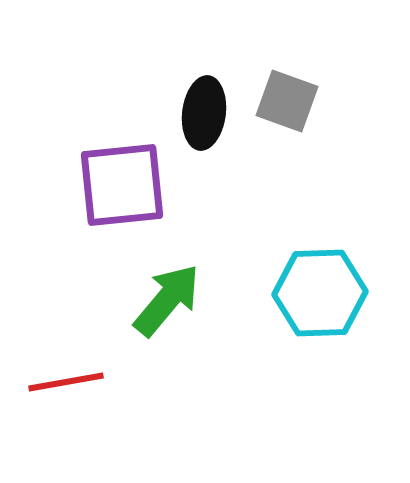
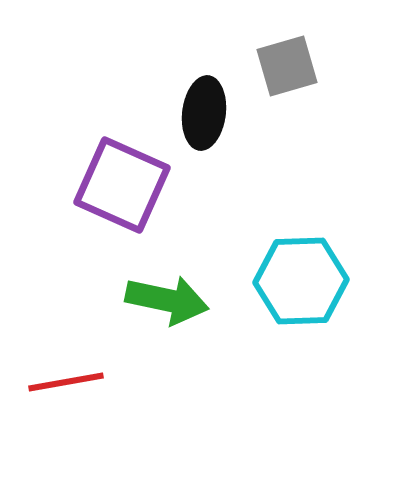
gray square: moved 35 px up; rotated 36 degrees counterclockwise
purple square: rotated 30 degrees clockwise
cyan hexagon: moved 19 px left, 12 px up
green arrow: rotated 62 degrees clockwise
